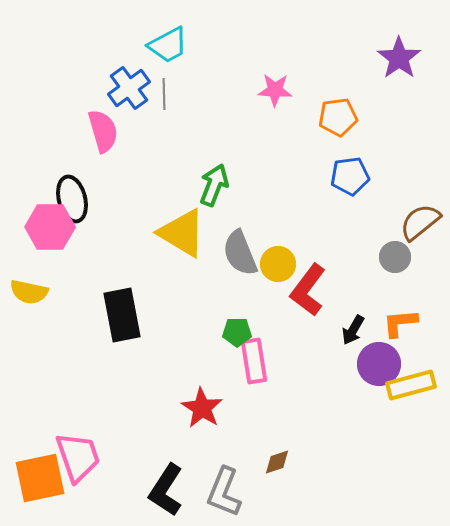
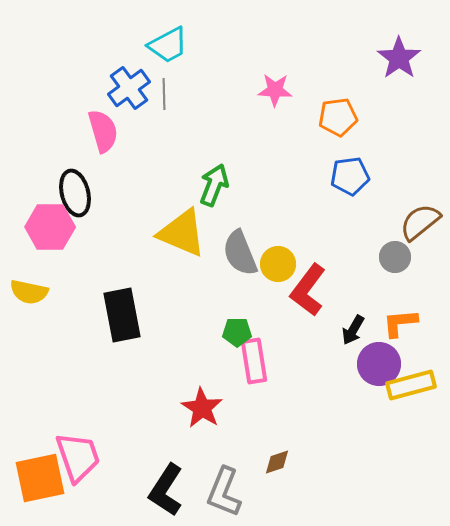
black ellipse: moved 3 px right, 6 px up
yellow triangle: rotated 8 degrees counterclockwise
